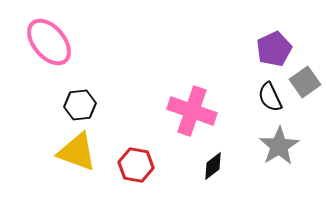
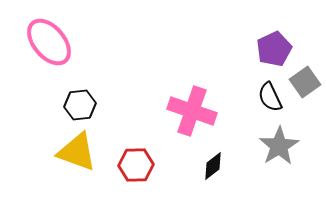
red hexagon: rotated 12 degrees counterclockwise
